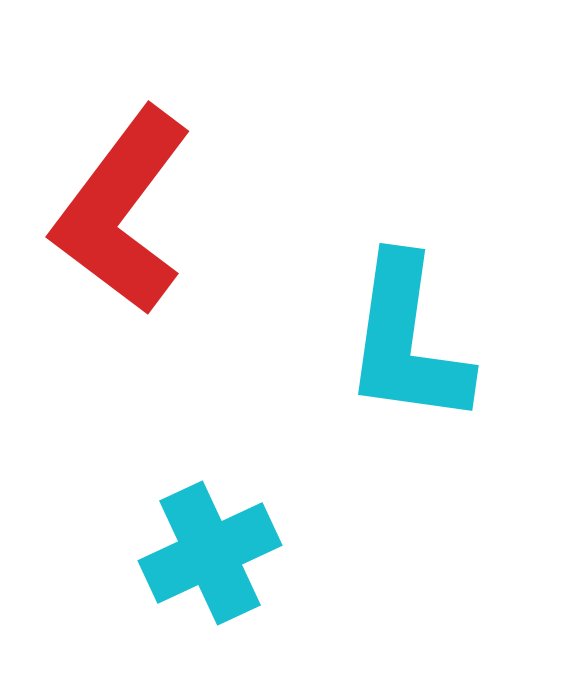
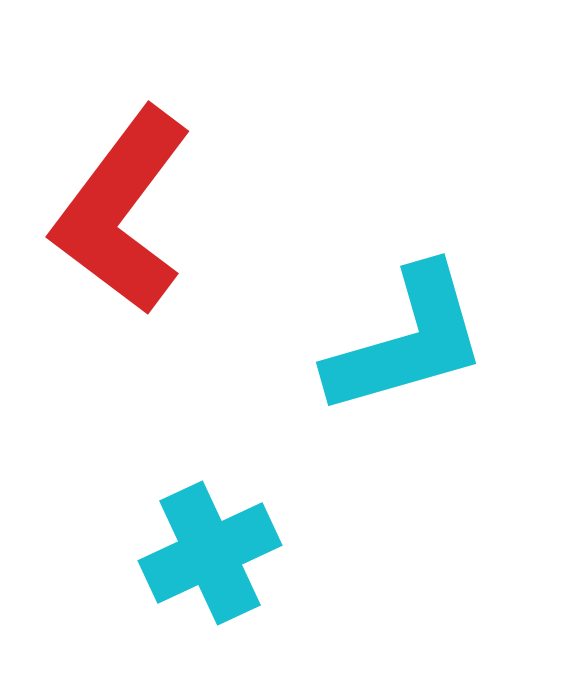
cyan L-shape: rotated 114 degrees counterclockwise
